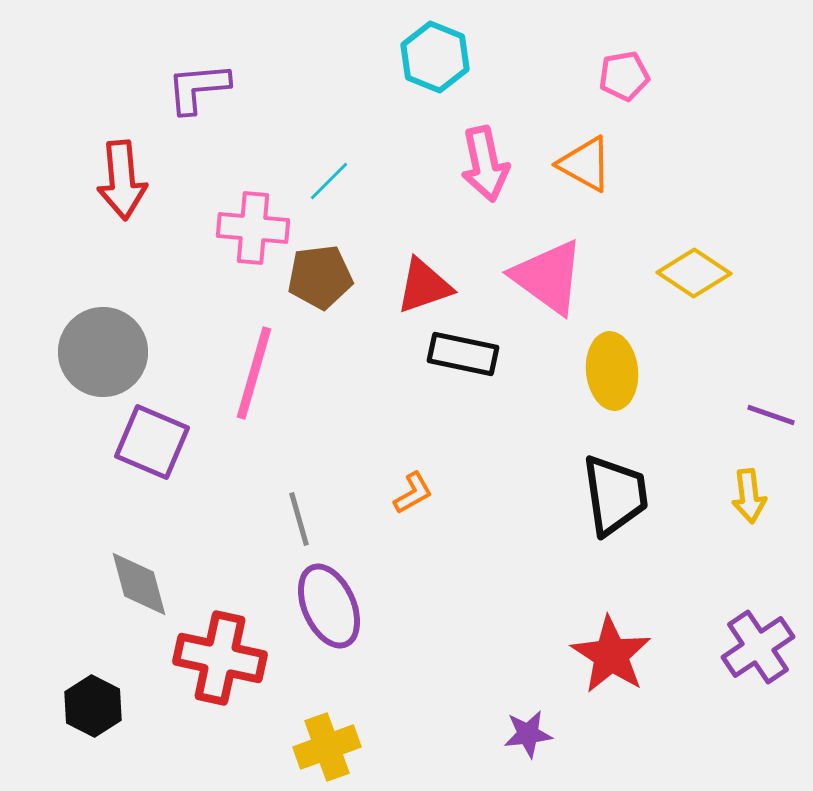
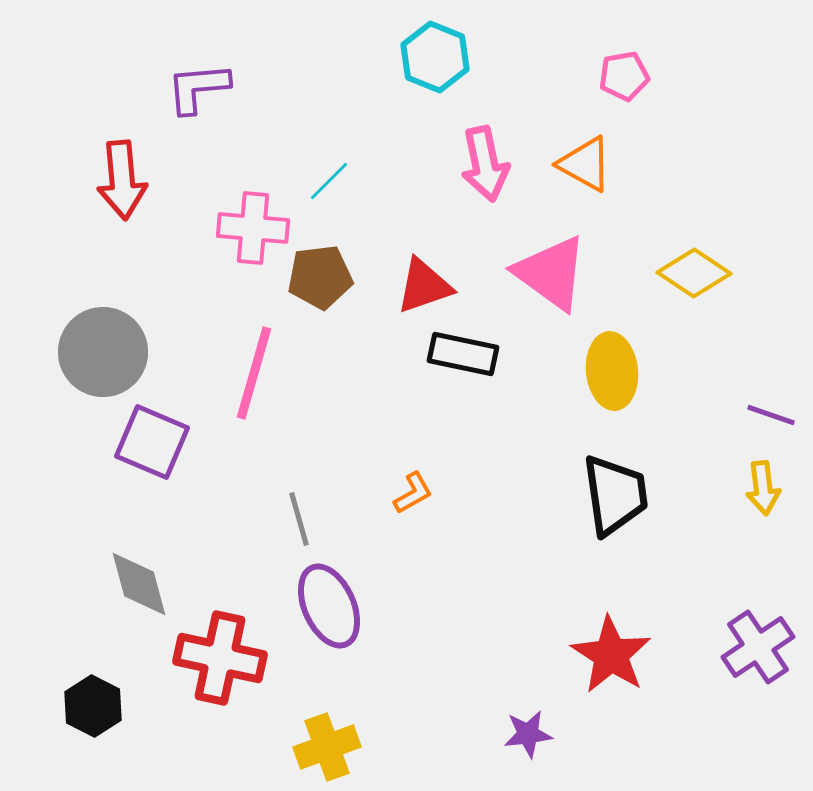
pink triangle: moved 3 px right, 4 px up
yellow arrow: moved 14 px right, 8 px up
